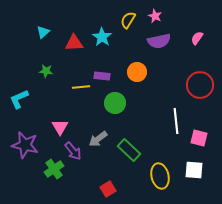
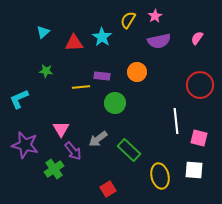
pink star: rotated 16 degrees clockwise
pink triangle: moved 1 px right, 2 px down
